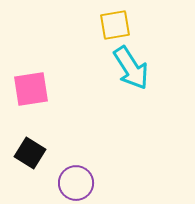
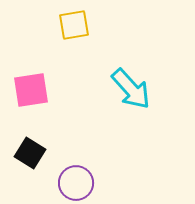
yellow square: moved 41 px left
cyan arrow: moved 21 px down; rotated 9 degrees counterclockwise
pink square: moved 1 px down
